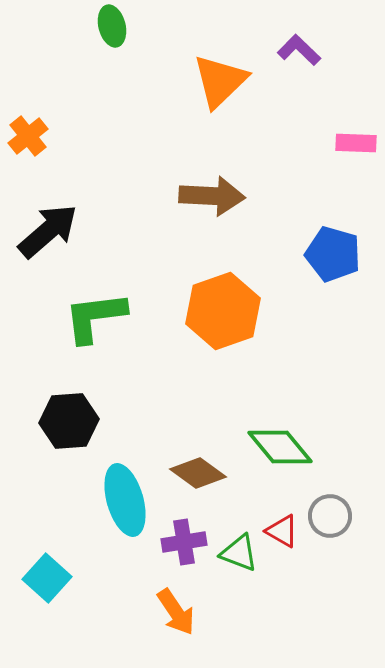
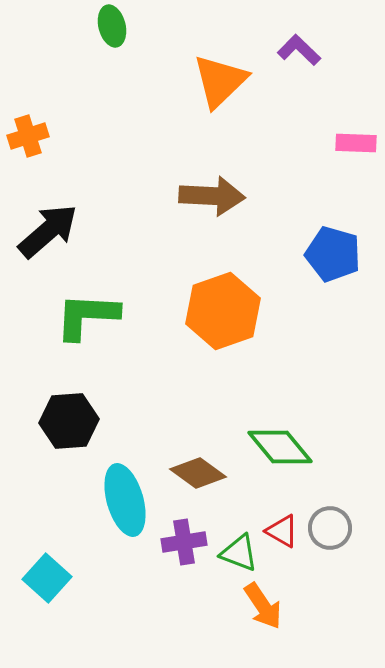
orange cross: rotated 21 degrees clockwise
green L-shape: moved 8 px left, 1 px up; rotated 10 degrees clockwise
gray circle: moved 12 px down
orange arrow: moved 87 px right, 6 px up
